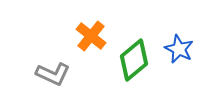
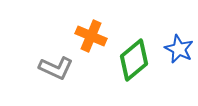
orange cross: rotated 16 degrees counterclockwise
gray L-shape: moved 3 px right, 6 px up
